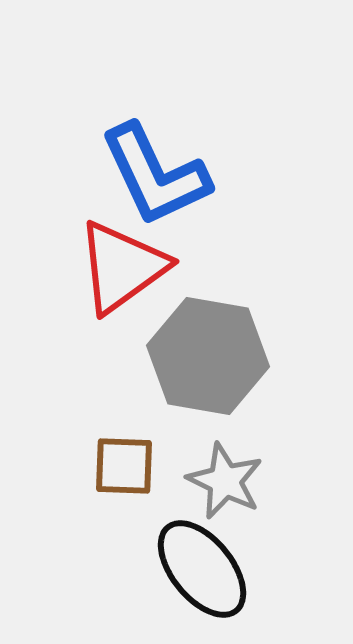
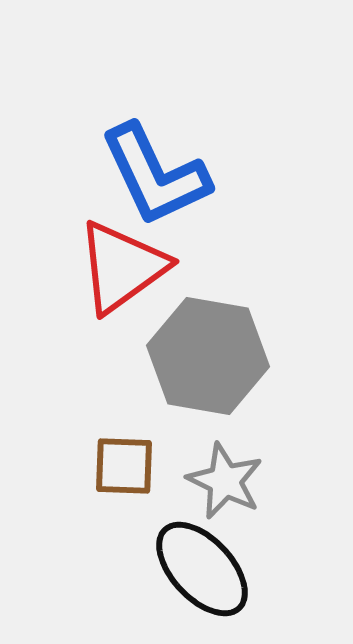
black ellipse: rotated 4 degrees counterclockwise
